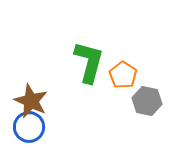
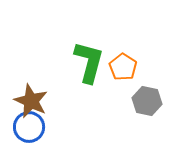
orange pentagon: moved 8 px up
